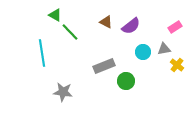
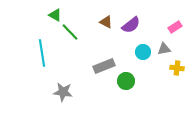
purple semicircle: moved 1 px up
yellow cross: moved 3 px down; rotated 32 degrees counterclockwise
